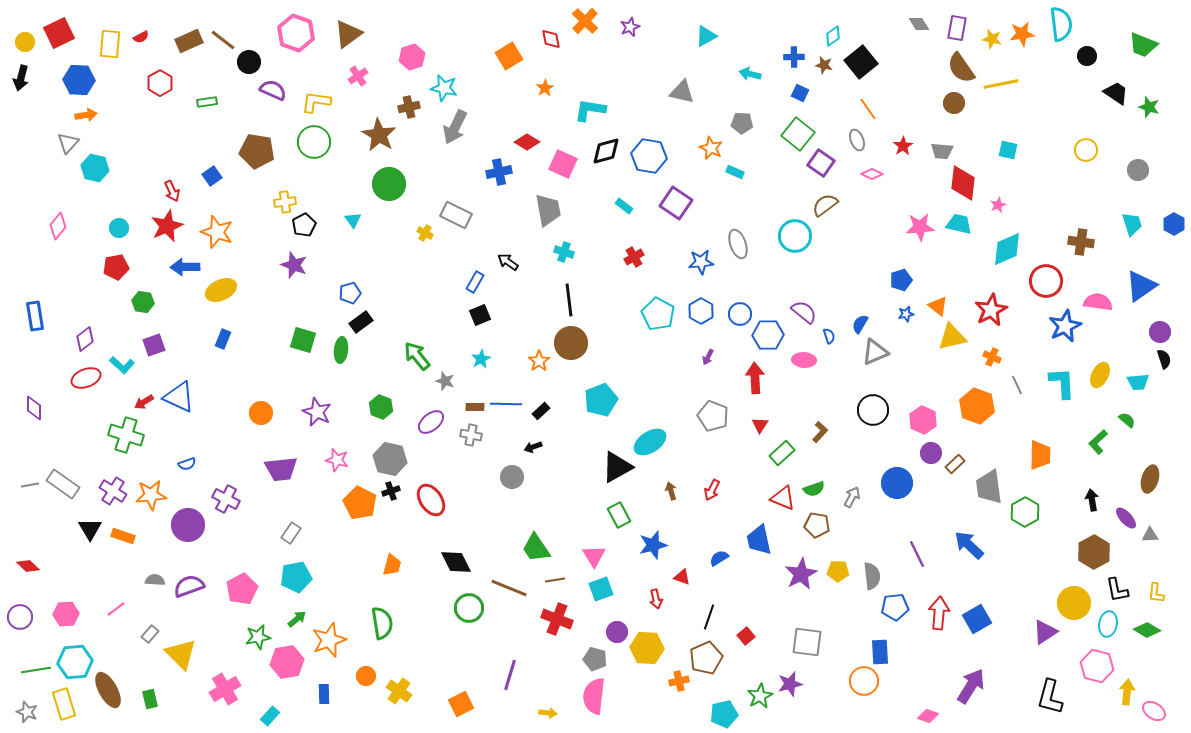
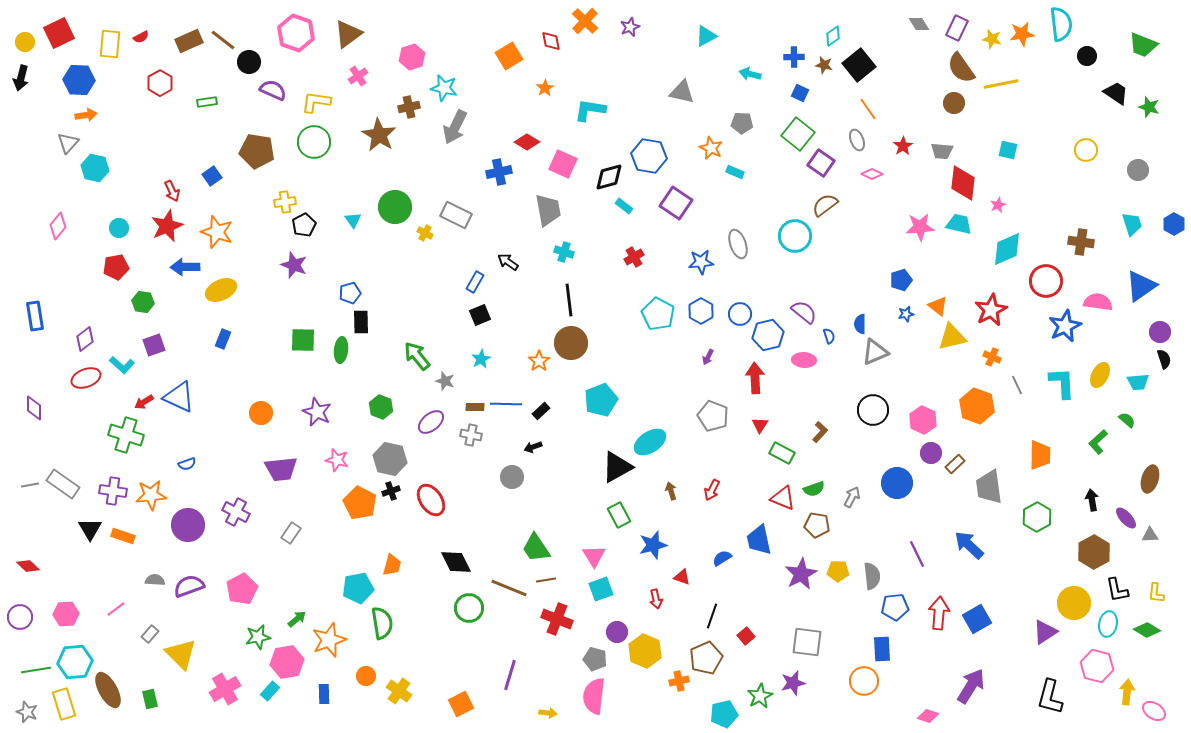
purple rectangle at (957, 28): rotated 15 degrees clockwise
red diamond at (551, 39): moved 2 px down
black square at (861, 62): moved 2 px left, 3 px down
black diamond at (606, 151): moved 3 px right, 26 px down
green circle at (389, 184): moved 6 px right, 23 px down
black rectangle at (361, 322): rotated 55 degrees counterclockwise
blue semicircle at (860, 324): rotated 30 degrees counterclockwise
blue hexagon at (768, 335): rotated 12 degrees counterclockwise
green square at (303, 340): rotated 16 degrees counterclockwise
green rectangle at (782, 453): rotated 70 degrees clockwise
purple cross at (113, 491): rotated 24 degrees counterclockwise
purple cross at (226, 499): moved 10 px right, 13 px down
green hexagon at (1025, 512): moved 12 px right, 5 px down
blue semicircle at (719, 558): moved 3 px right
cyan pentagon at (296, 577): moved 62 px right, 11 px down
brown line at (555, 580): moved 9 px left
black line at (709, 617): moved 3 px right, 1 px up
yellow hexagon at (647, 648): moved 2 px left, 3 px down; rotated 20 degrees clockwise
blue rectangle at (880, 652): moved 2 px right, 3 px up
purple star at (790, 684): moved 3 px right, 1 px up
cyan rectangle at (270, 716): moved 25 px up
